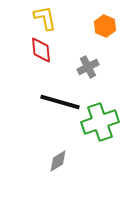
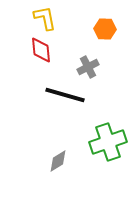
orange hexagon: moved 3 px down; rotated 20 degrees counterclockwise
black line: moved 5 px right, 7 px up
green cross: moved 8 px right, 20 px down
